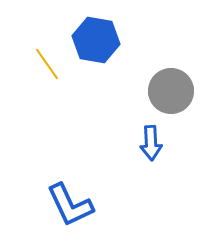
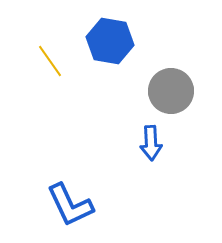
blue hexagon: moved 14 px right, 1 px down
yellow line: moved 3 px right, 3 px up
